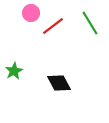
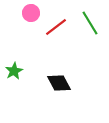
red line: moved 3 px right, 1 px down
